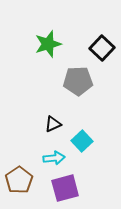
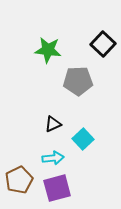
green star: moved 6 px down; rotated 24 degrees clockwise
black square: moved 1 px right, 4 px up
cyan square: moved 1 px right, 2 px up
cyan arrow: moved 1 px left
brown pentagon: rotated 8 degrees clockwise
purple square: moved 8 px left
